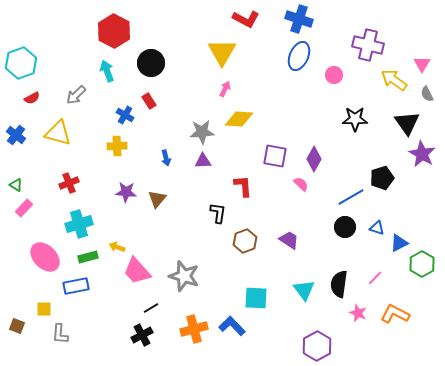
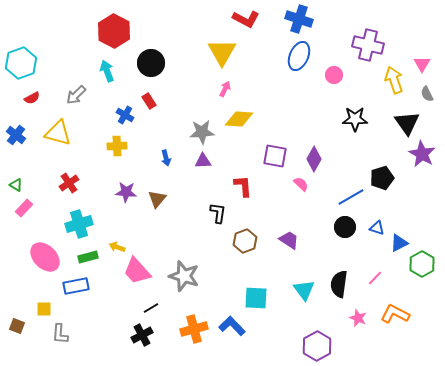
yellow arrow at (394, 80): rotated 36 degrees clockwise
red cross at (69, 183): rotated 12 degrees counterclockwise
pink star at (358, 313): moved 5 px down
